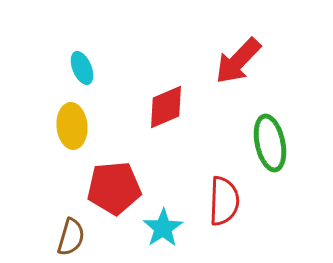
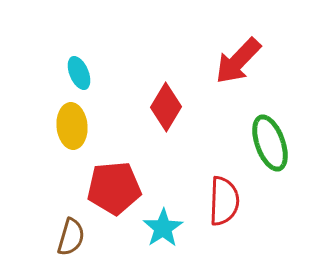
cyan ellipse: moved 3 px left, 5 px down
red diamond: rotated 36 degrees counterclockwise
green ellipse: rotated 8 degrees counterclockwise
